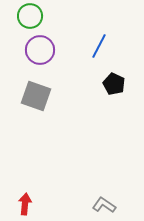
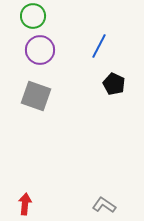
green circle: moved 3 px right
